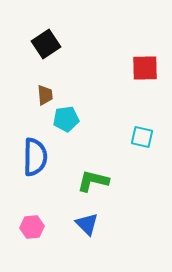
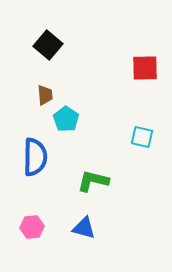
black square: moved 2 px right, 1 px down; rotated 16 degrees counterclockwise
cyan pentagon: rotated 30 degrees counterclockwise
blue triangle: moved 3 px left, 4 px down; rotated 30 degrees counterclockwise
